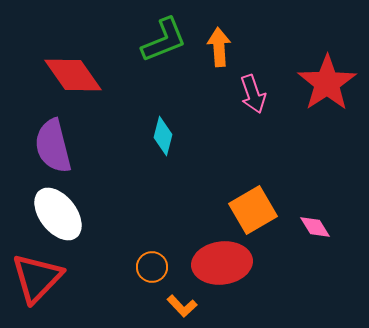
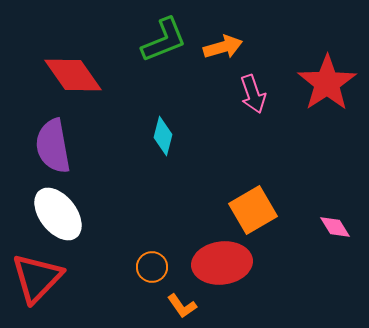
orange arrow: moved 4 px right; rotated 78 degrees clockwise
purple semicircle: rotated 4 degrees clockwise
pink diamond: moved 20 px right
orange L-shape: rotated 8 degrees clockwise
